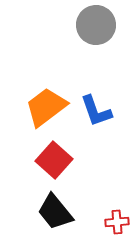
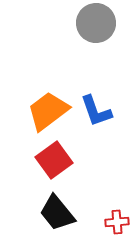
gray circle: moved 2 px up
orange trapezoid: moved 2 px right, 4 px down
red square: rotated 12 degrees clockwise
black trapezoid: moved 2 px right, 1 px down
